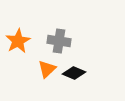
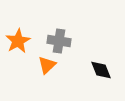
orange triangle: moved 4 px up
black diamond: moved 27 px right, 3 px up; rotated 45 degrees clockwise
